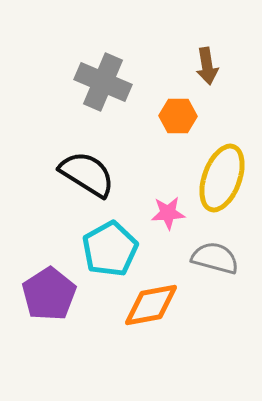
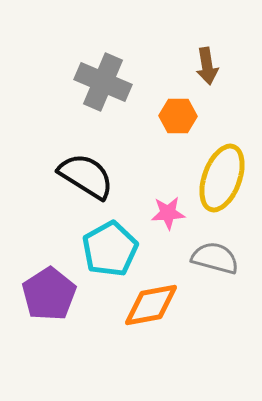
black semicircle: moved 1 px left, 2 px down
